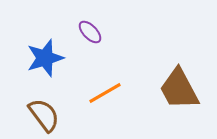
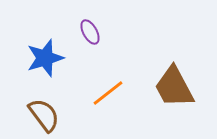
purple ellipse: rotated 15 degrees clockwise
brown trapezoid: moved 5 px left, 2 px up
orange line: moved 3 px right; rotated 8 degrees counterclockwise
